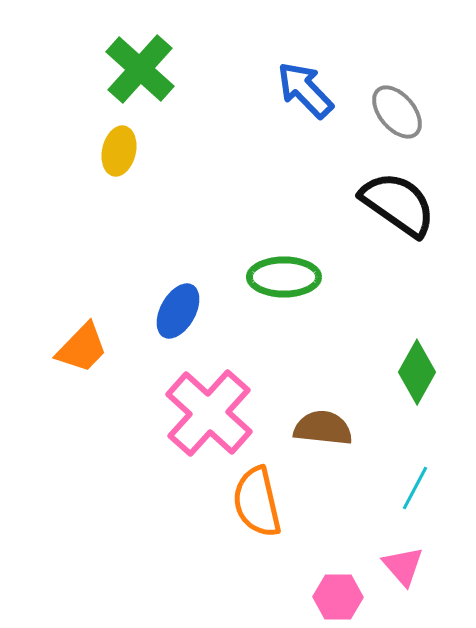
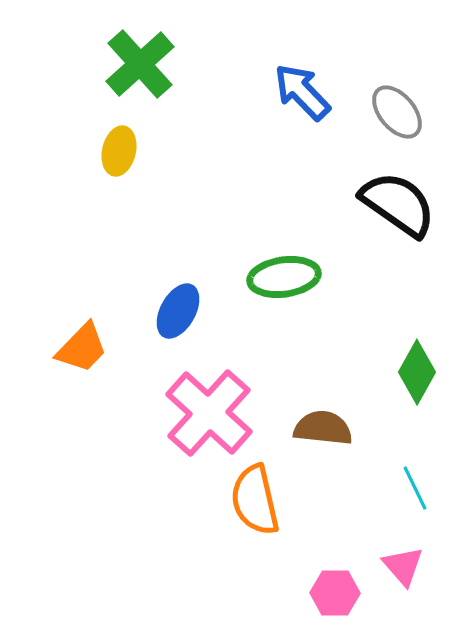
green cross: moved 5 px up; rotated 6 degrees clockwise
blue arrow: moved 3 px left, 2 px down
green ellipse: rotated 8 degrees counterclockwise
cyan line: rotated 54 degrees counterclockwise
orange semicircle: moved 2 px left, 2 px up
pink hexagon: moved 3 px left, 4 px up
